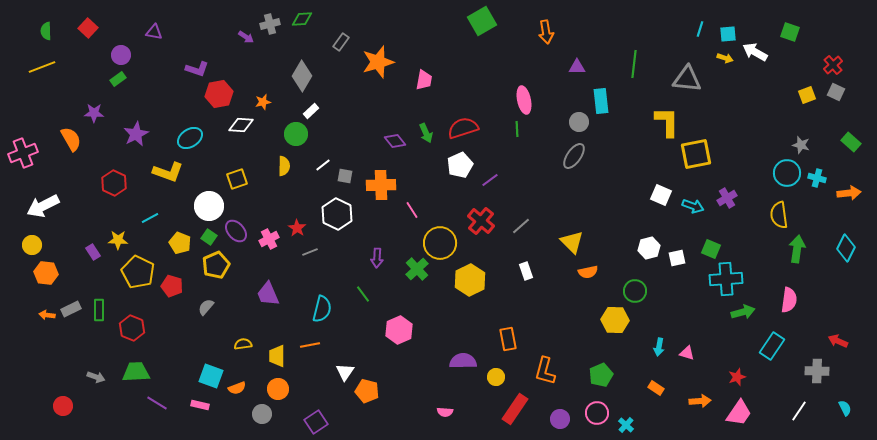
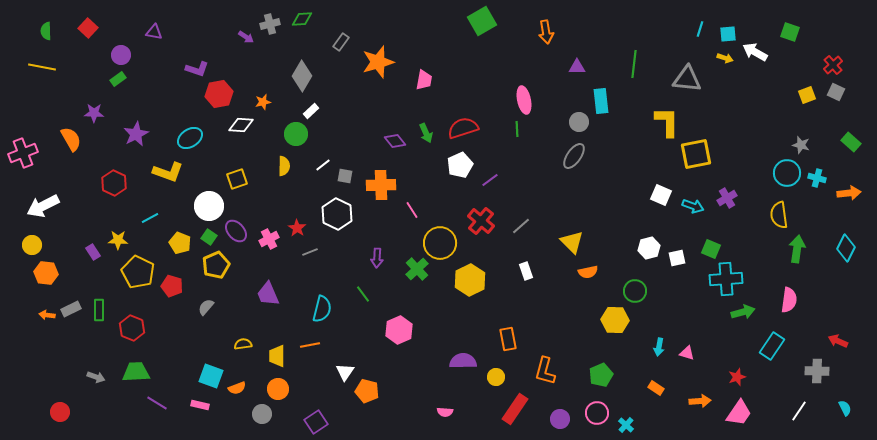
yellow line at (42, 67): rotated 32 degrees clockwise
red circle at (63, 406): moved 3 px left, 6 px down
